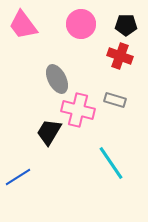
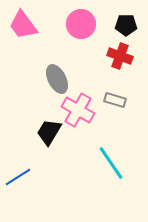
pink cross: rotated 16 degrees clockwise
